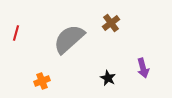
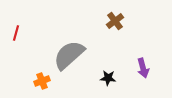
brown cross: moved 4 px right, 2 px up
gray semicircle: moved 16 px down
black star: rotated 21 degrees counterclockwise
